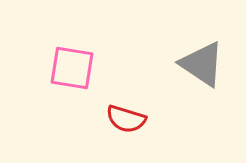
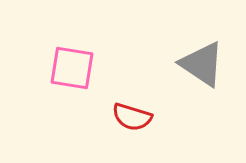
red semicircle: moved 6 px right, 2 px up
